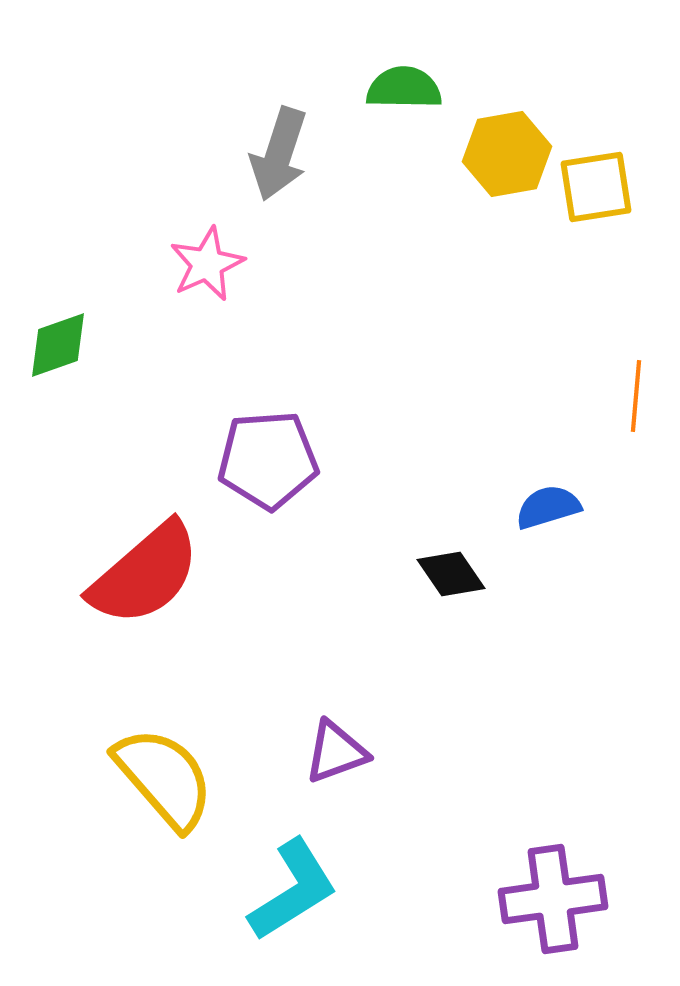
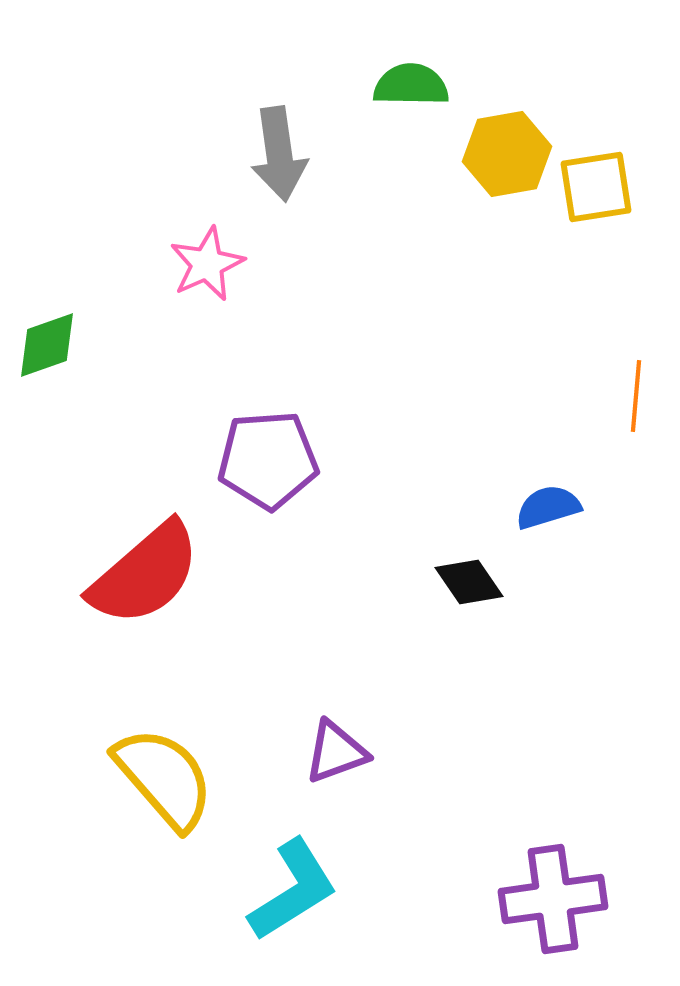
green semicircle: moved 7 px right, 3 px up
gray arrow: rotated 26 degrees counterclockwise
green diamond: moved 11 px left
black diamond: moved 18 px right, 8 px down
